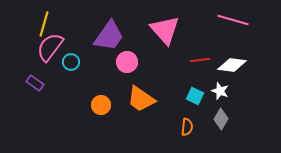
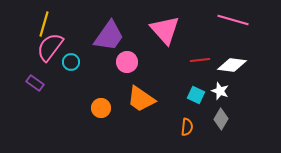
cyan square: moved 1 px right, 1 px up
orange circle: moved 3 px down
